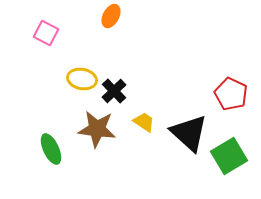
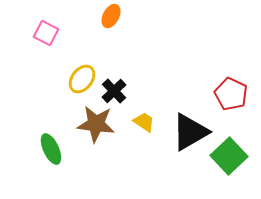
yellow ellipse: rotated 64 degrees counterclockwise
brown star: moved 1 px left, 5 px up
black triangle: moved 1 px right, 1 px up; rotated 48 degrees clockwise
green square: rotated 12 degrees counterclockwise
